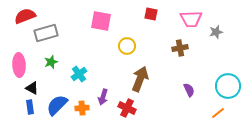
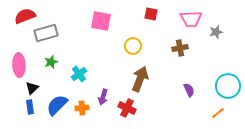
yellow circle: moved 6 px right
black triangle: rotated 48 degrees clockwise
